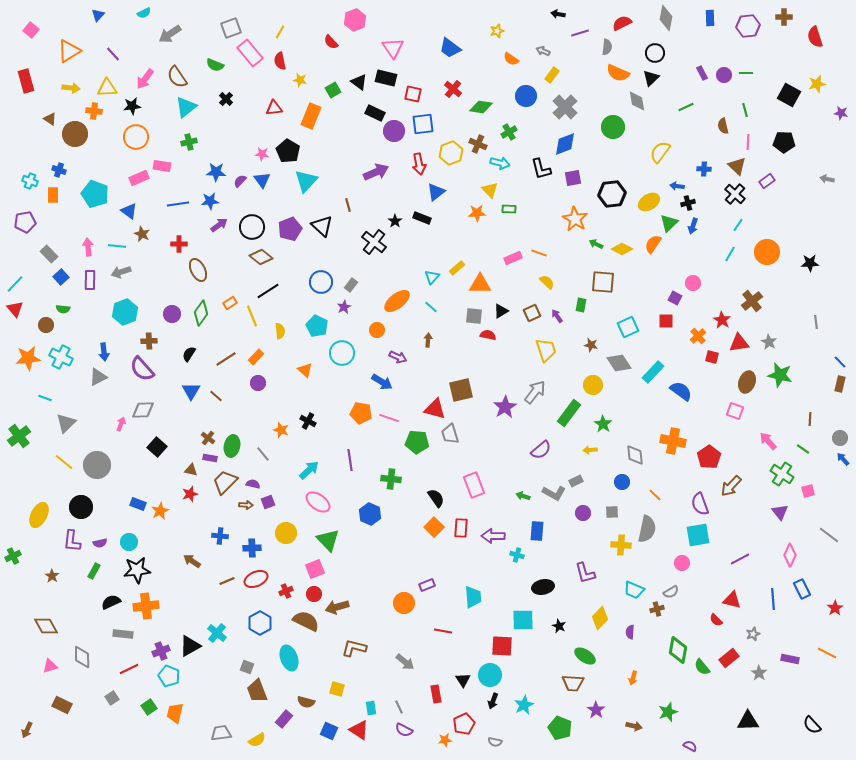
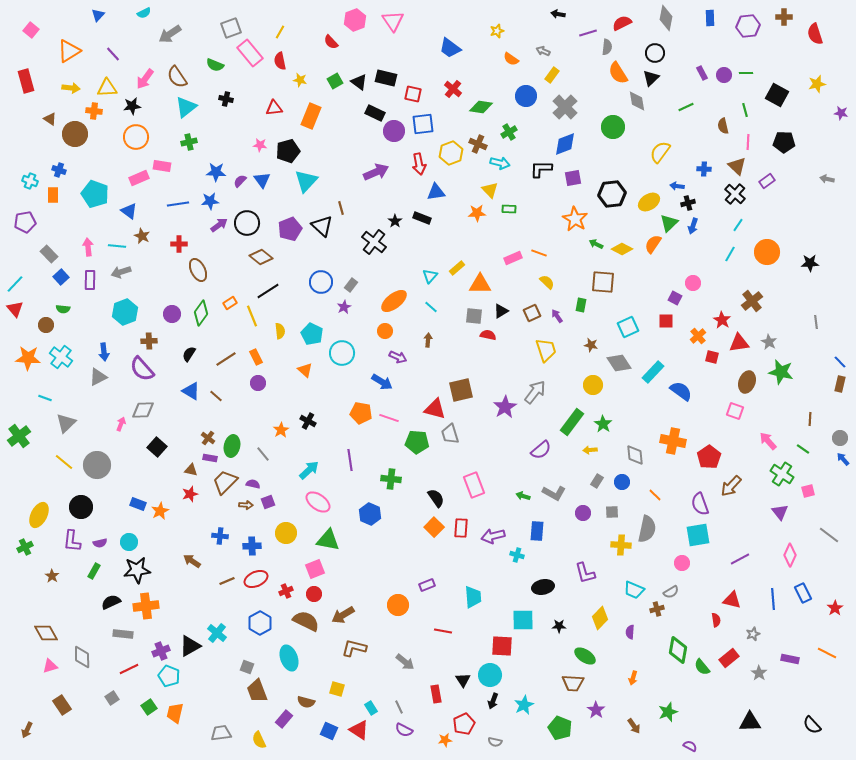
purple line at (580, 33): moved 8 px right
red semicircle at (815, 37): moved 3 px up
pink triangle at (393, 48): moved 27 px up
orange semicircle at (618, 73): rotated 35 degrees clockwise
green square at (333, 90): moved 2 px right, 9 px up
black square at (789, 95): moved 12 px left
black cross at (226, 99): rotated 32 degrees counterclockwise
black pentagon at (288, 151): rotated 25 degrees clockwise
pink star at (262, 154): moved 2 px left, 9 px up
black L-shape at (541, 169): rotated 105 degrees clockwise
blue triangle at (436, 192): rotated 30 degrees clockwise
brown line at (348, 205): moved 7 px left, 3 px down
black circle at (252, 227): moved 5 px left, 4 px up
brown star at (142, 234): moved 2 px down
cyan triangle at (432, 277): moved 2 px left, 1 px up
orange ellipse at (397, 301): moved 3 px left
cyan pentagon at (317, 326): moved 5 px left, 8 px down
orange circle at (377, 330): moved 8 px right, 1 px down
cyan cross at (61, 357): rotated 10 degrees clockwise
orange rectangle at (256, 357): rotated 70 degrees counterclockwise
orange star at (28, 358): rotated 10 degrees clockwise
green star at (780, 375): moved 1 px right, 3 px up
blue triangle at (191, 391): rotated 30 degrees counterclockwise
green rectangle at (569, 413): moved 3 px right, 9 px down
orange star at (281, 430): rotated 21 degrees clockwise
gray rectangle at (576, 481): moved 21 px right; rotated 32 degrees counterclockwise
purple arrow at (493, 536): rotated 15 degrees counterclockwise
green triangle at (328, 540): rotated 35 degrees counterclockwise
blue cross at (252, 548): moved 2 px up
green cross at (13, 556): moved 12 px right, 9 px up
blue rectangle at (802, 589): moved 1 px right, 4 px down
orange circle at (404, 603): moved 6 px left, 2 px down
brown arrow at (337, 607): moved 6 px right, 8 px down; rotated 15 degrees counterclockwise
red semicircle at (716, 620): rotated 144 degrees counterclockwise
brown diamond at (46, 626): moved 7 px down
black star at (559, 626): rotated 24 degrees counterclockwise
brown rectangle at (62, 705): rotated 30 degrees clockwise
cyan rectangle at (371, 708): rotated 24 degrees counterclockwise
black triangle at (748, 721): moved 2 px right, 1 px down
brown arrow at (634, 726): rotated 42 degrees clockwise
yellow semicircle at (257, 740): moved 2 px right; rotated 96 degrees clockwise
